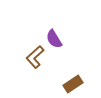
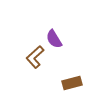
brown rectangle: moved 1 px left, 1 px up; rotated 18 degrees clockwise
